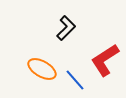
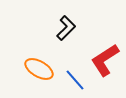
orange ellipse: moved 3 px left
